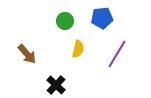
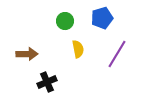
blue pentagon: rotated 10 degrees counterclockwise
yellow semicircle: rotated 24 degrees counterclockwise
brown arrow: rotated 50 degrees counterclockwise
black cross: moved 9 px left, 3 px up; rotated 24 degrees clockwise
